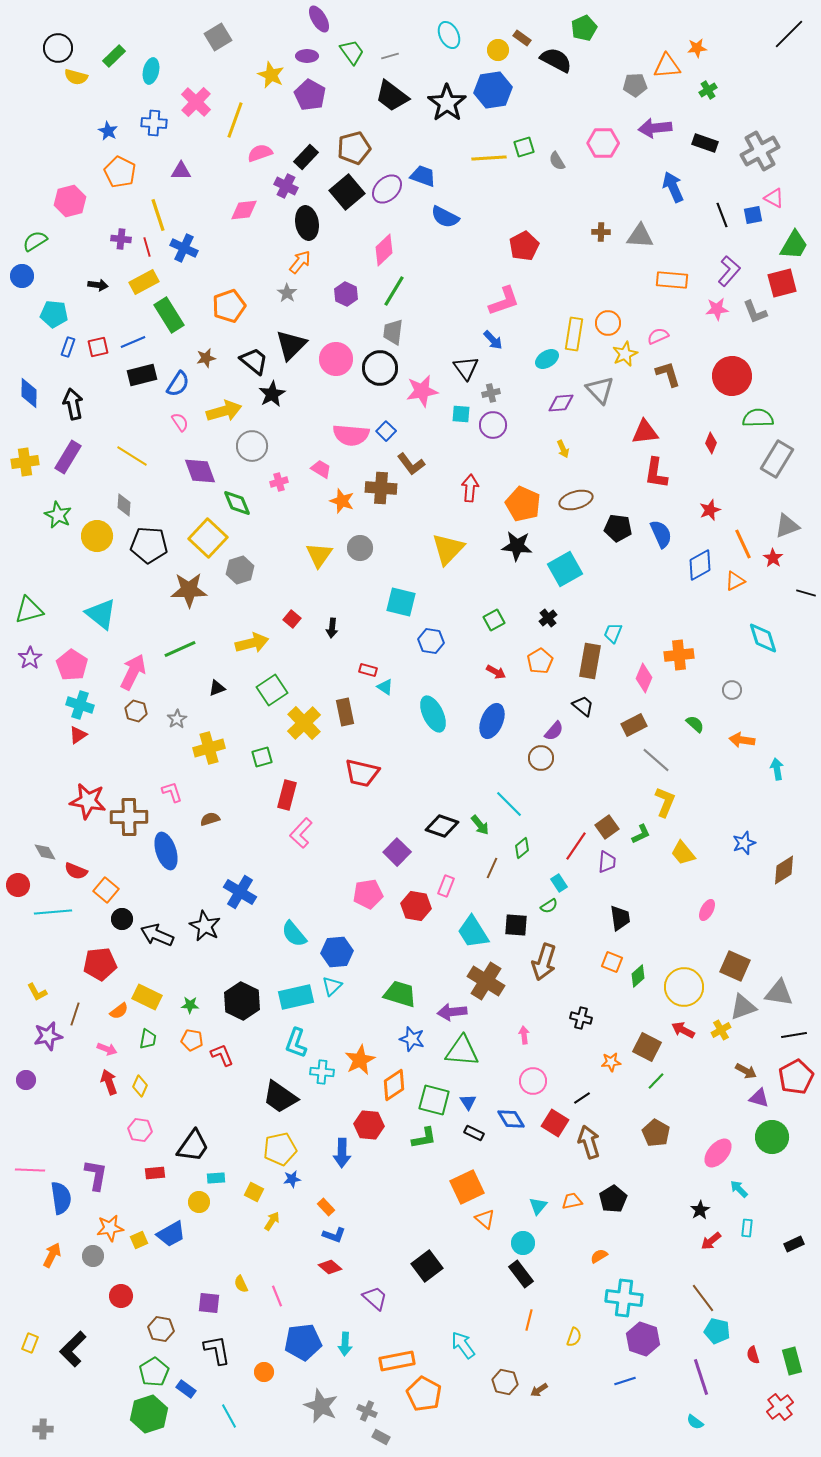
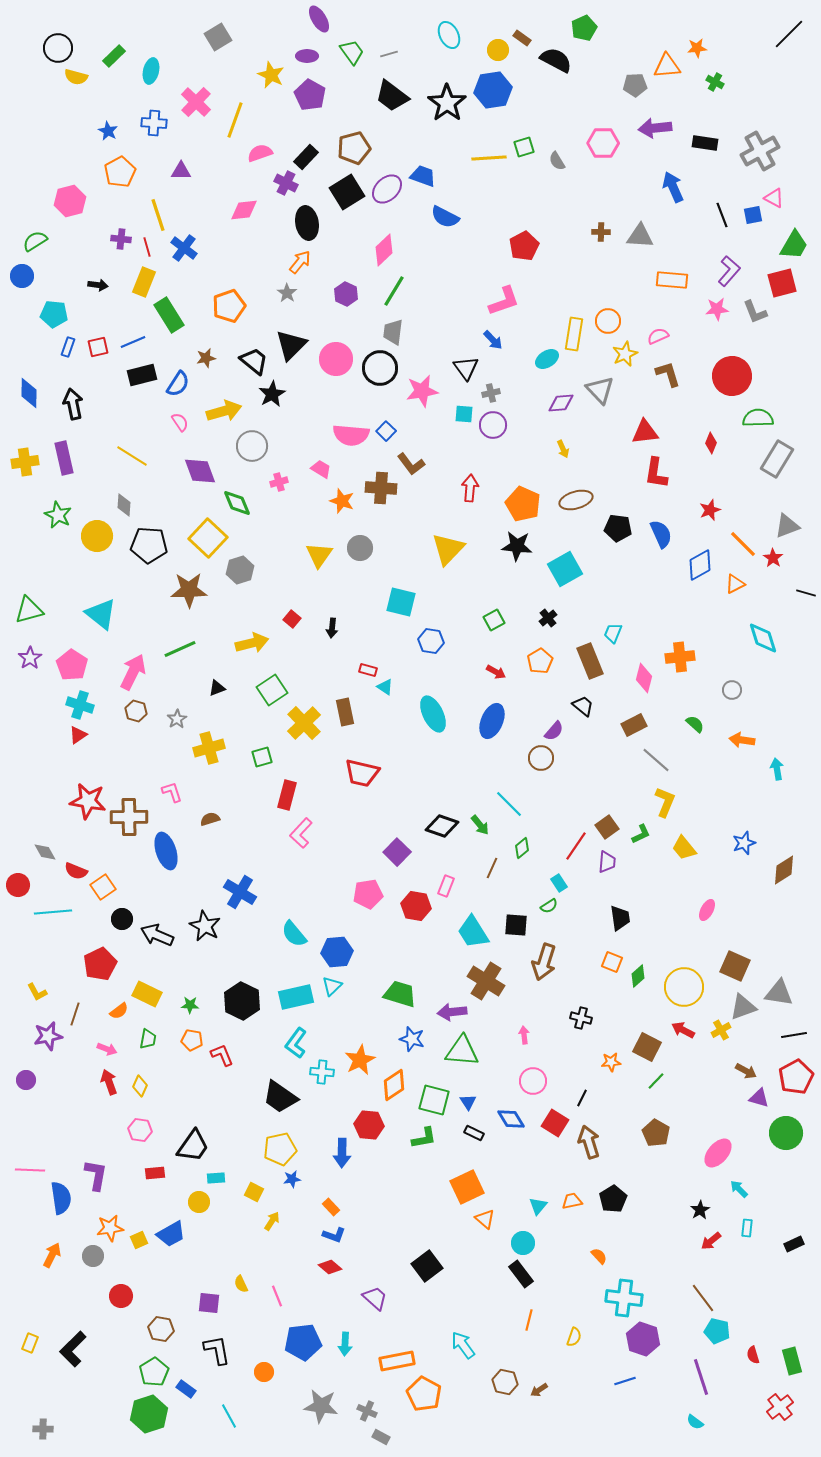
gray line at (390, 56): moved 1 px left, 2 px up
green cross at (708, 90): moved 7 px right, 8 px up; rotated 30 degrees counterclockwise
black rectangle at (705, 143): rotated 10 degrees counterclockwise
orange pentagon at (120, 172): rotated 16 degrees clockwise
purple cross at (286, 186): moved 3 px up
black square at (347, 192): rotated 8 degrees clockwise
blue cross at (184, 248): rotated 12 degrees clockwise
yellow rectangle at (144, 282): rotated 40 degrees counterclockwise
orange circle at (608, 323): moved 2 px up
cyan square at (461, 414): moved 3 px right
purple rectangle at (68, 457): moved 4 px left, 1 px down; rotated 44 degrees counterclockwise
orange line at (743, 544): rotated 20 degrees counterclockwise
orange triangle at (735, 581): moved 3 px down
orange cross at (679, 655): moved 1 px right, 2 px down
brown rectangle at (590, 661): rotated 32 degrees counterclockwise
pink diamond at (644, 678): rotated 8 degrees counterclockwise
yellow trapezoid at (683, 853): moved 1 px right, 5 px up
orange square at (106, 890): moved 3 px left, 3 px up; rotated 15 degrees clockwise
red pentagon at (100, 964): rotated 20 degrees counterclockwise
yellow rectangle at (147, 997): moved 3 px up
cyan L-shape at (296, 1043): rotated 16 degrees clockwise
black line at (582, 1098): rotated 30 degrees counterclockwise
green circle at (772, 1137): moved 14 px right, 4 px up
orange rectangle at (326, 1207): moved 5 px right
orange semicircle at (599, 1256): rotated 78 degrees clockwise
gray star at (321, 1406): rotated 16 degrees counterclockwise
